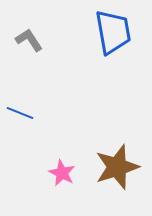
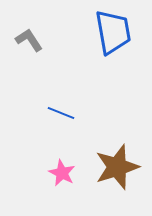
blue line: moved 41 px right
